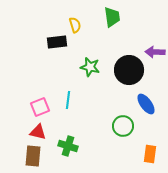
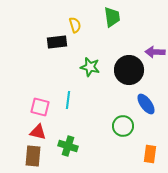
pink square: rotated 36 degrees clockwise
